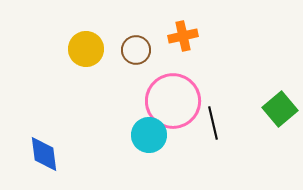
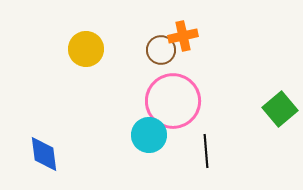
brown circle: moved 25 px right
black line: moved 7 px left, 28 px down; rotated 8 degrees clockwise
